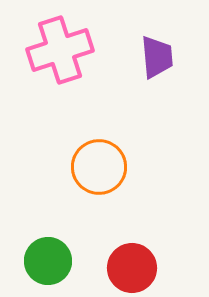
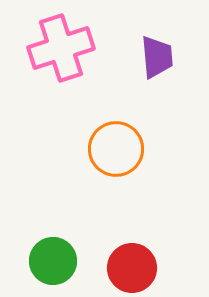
pink cross: moved 1 px right, 2 px up
orange circle: moved 17 px right, 18 px up
green circle: moved 5 px right
